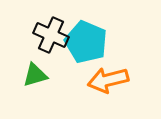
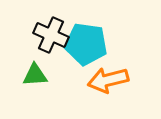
cyan pentagon: moved 2 px down; rotated 15 degrees counterclockwise
green triangle: rotated 12 degrees clockwise
